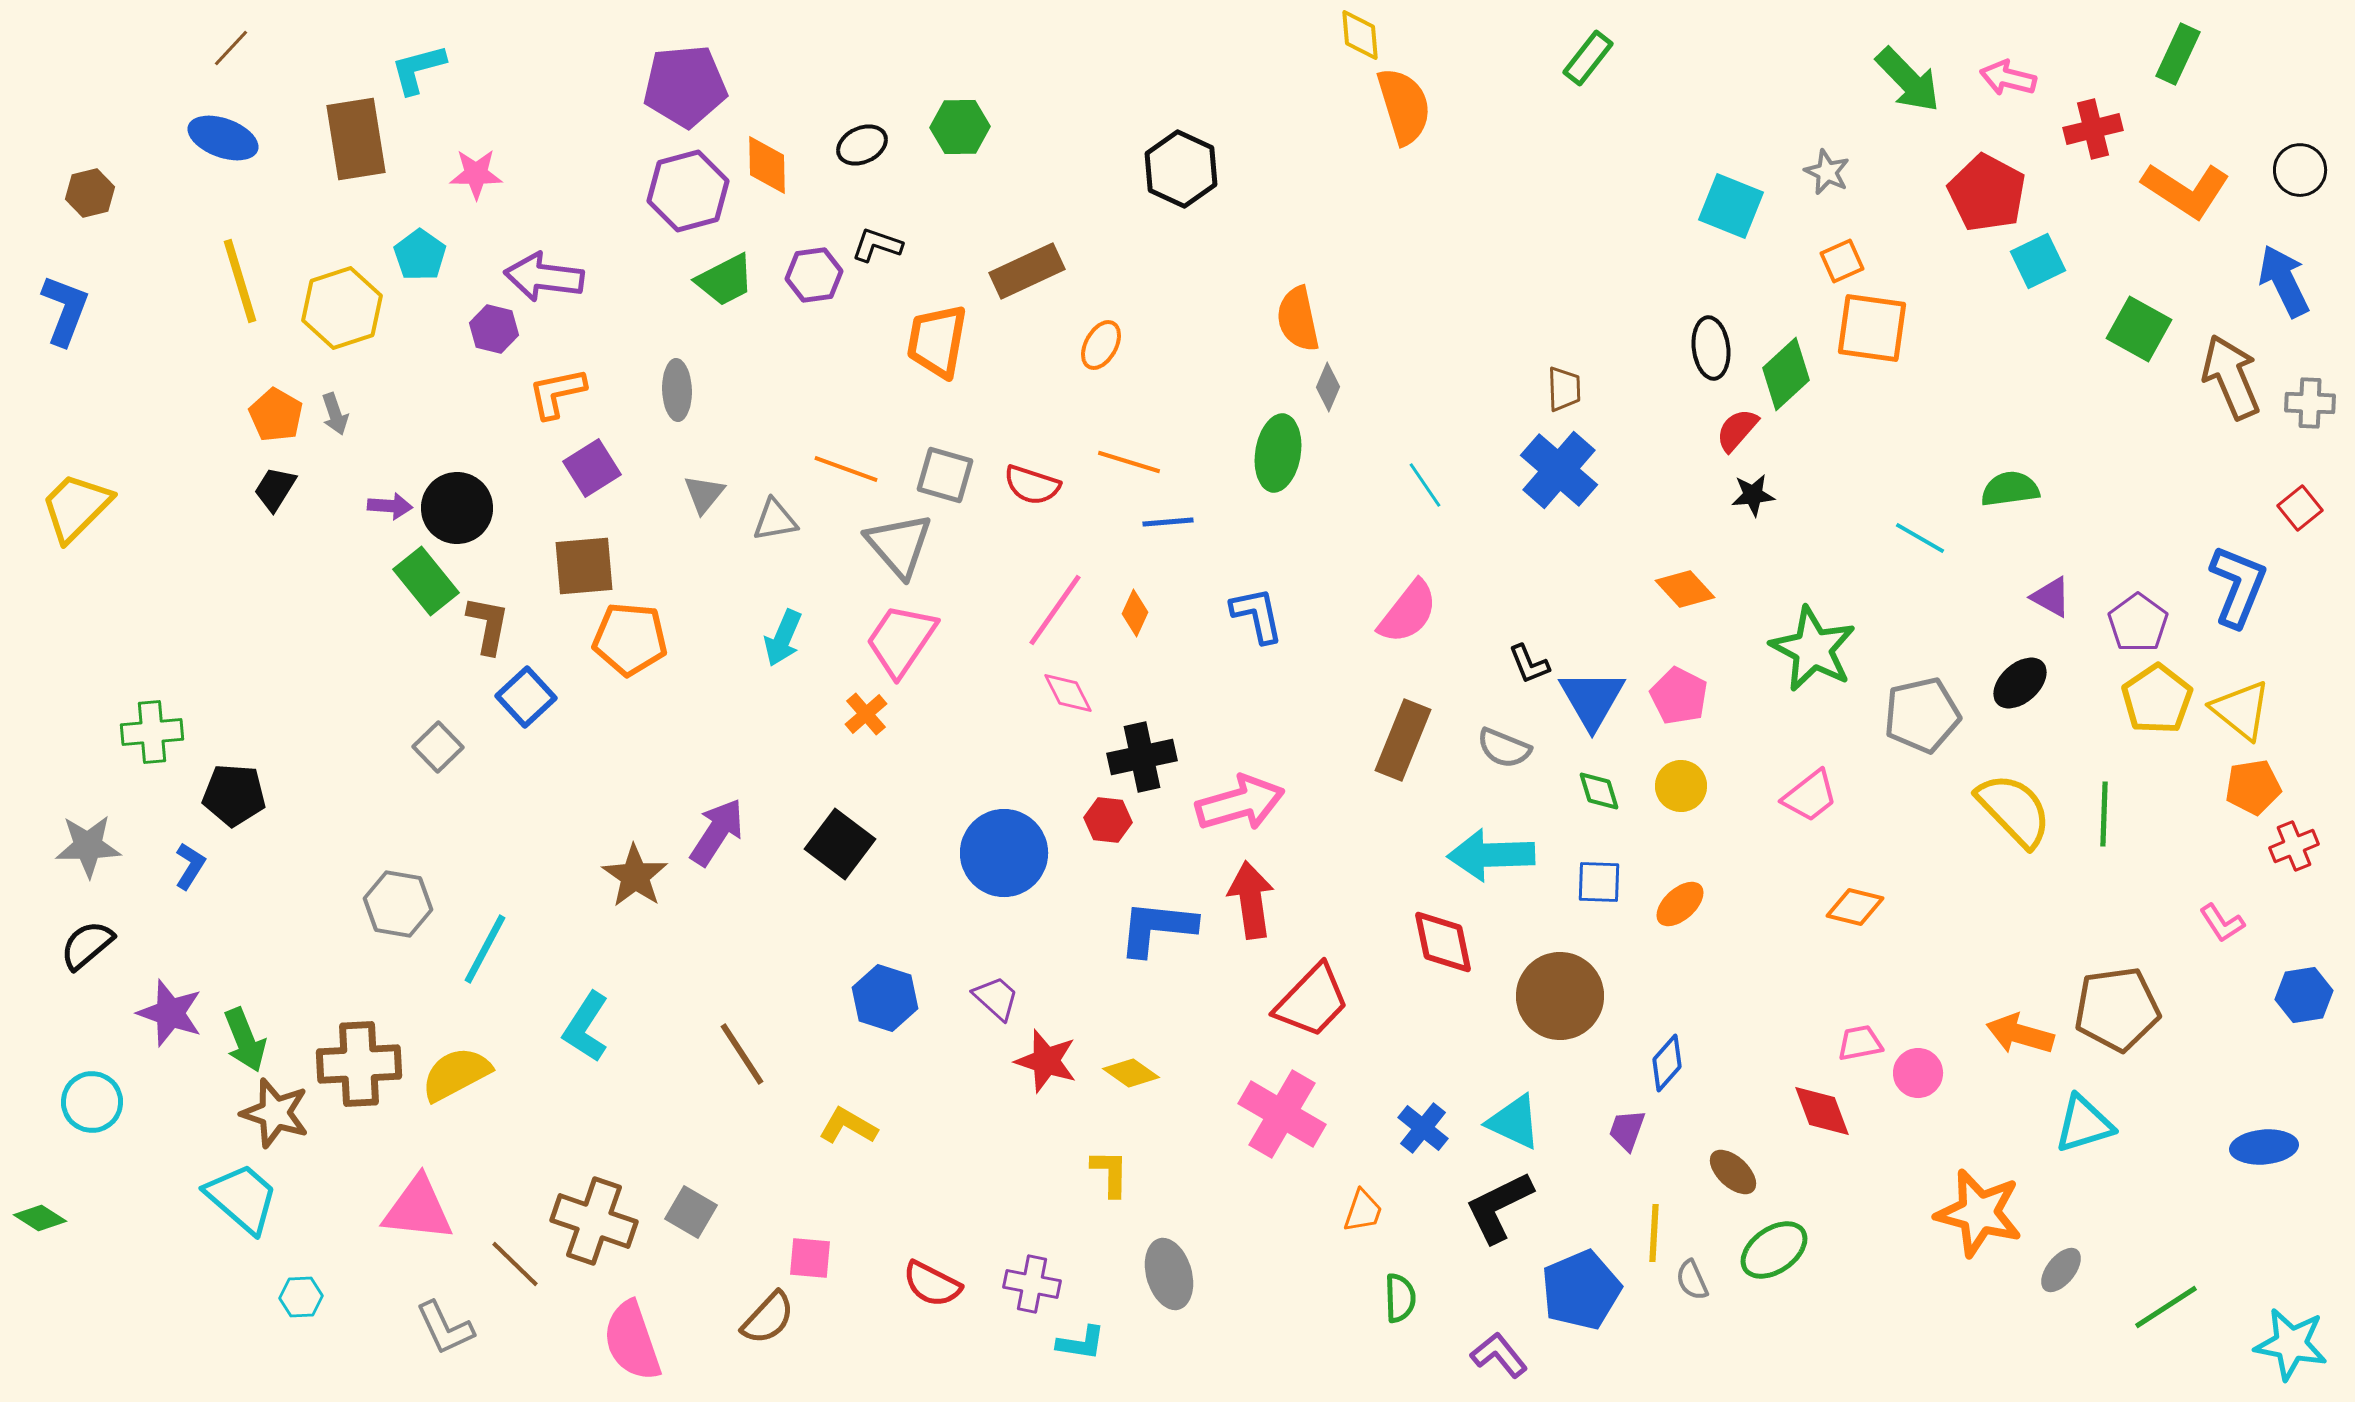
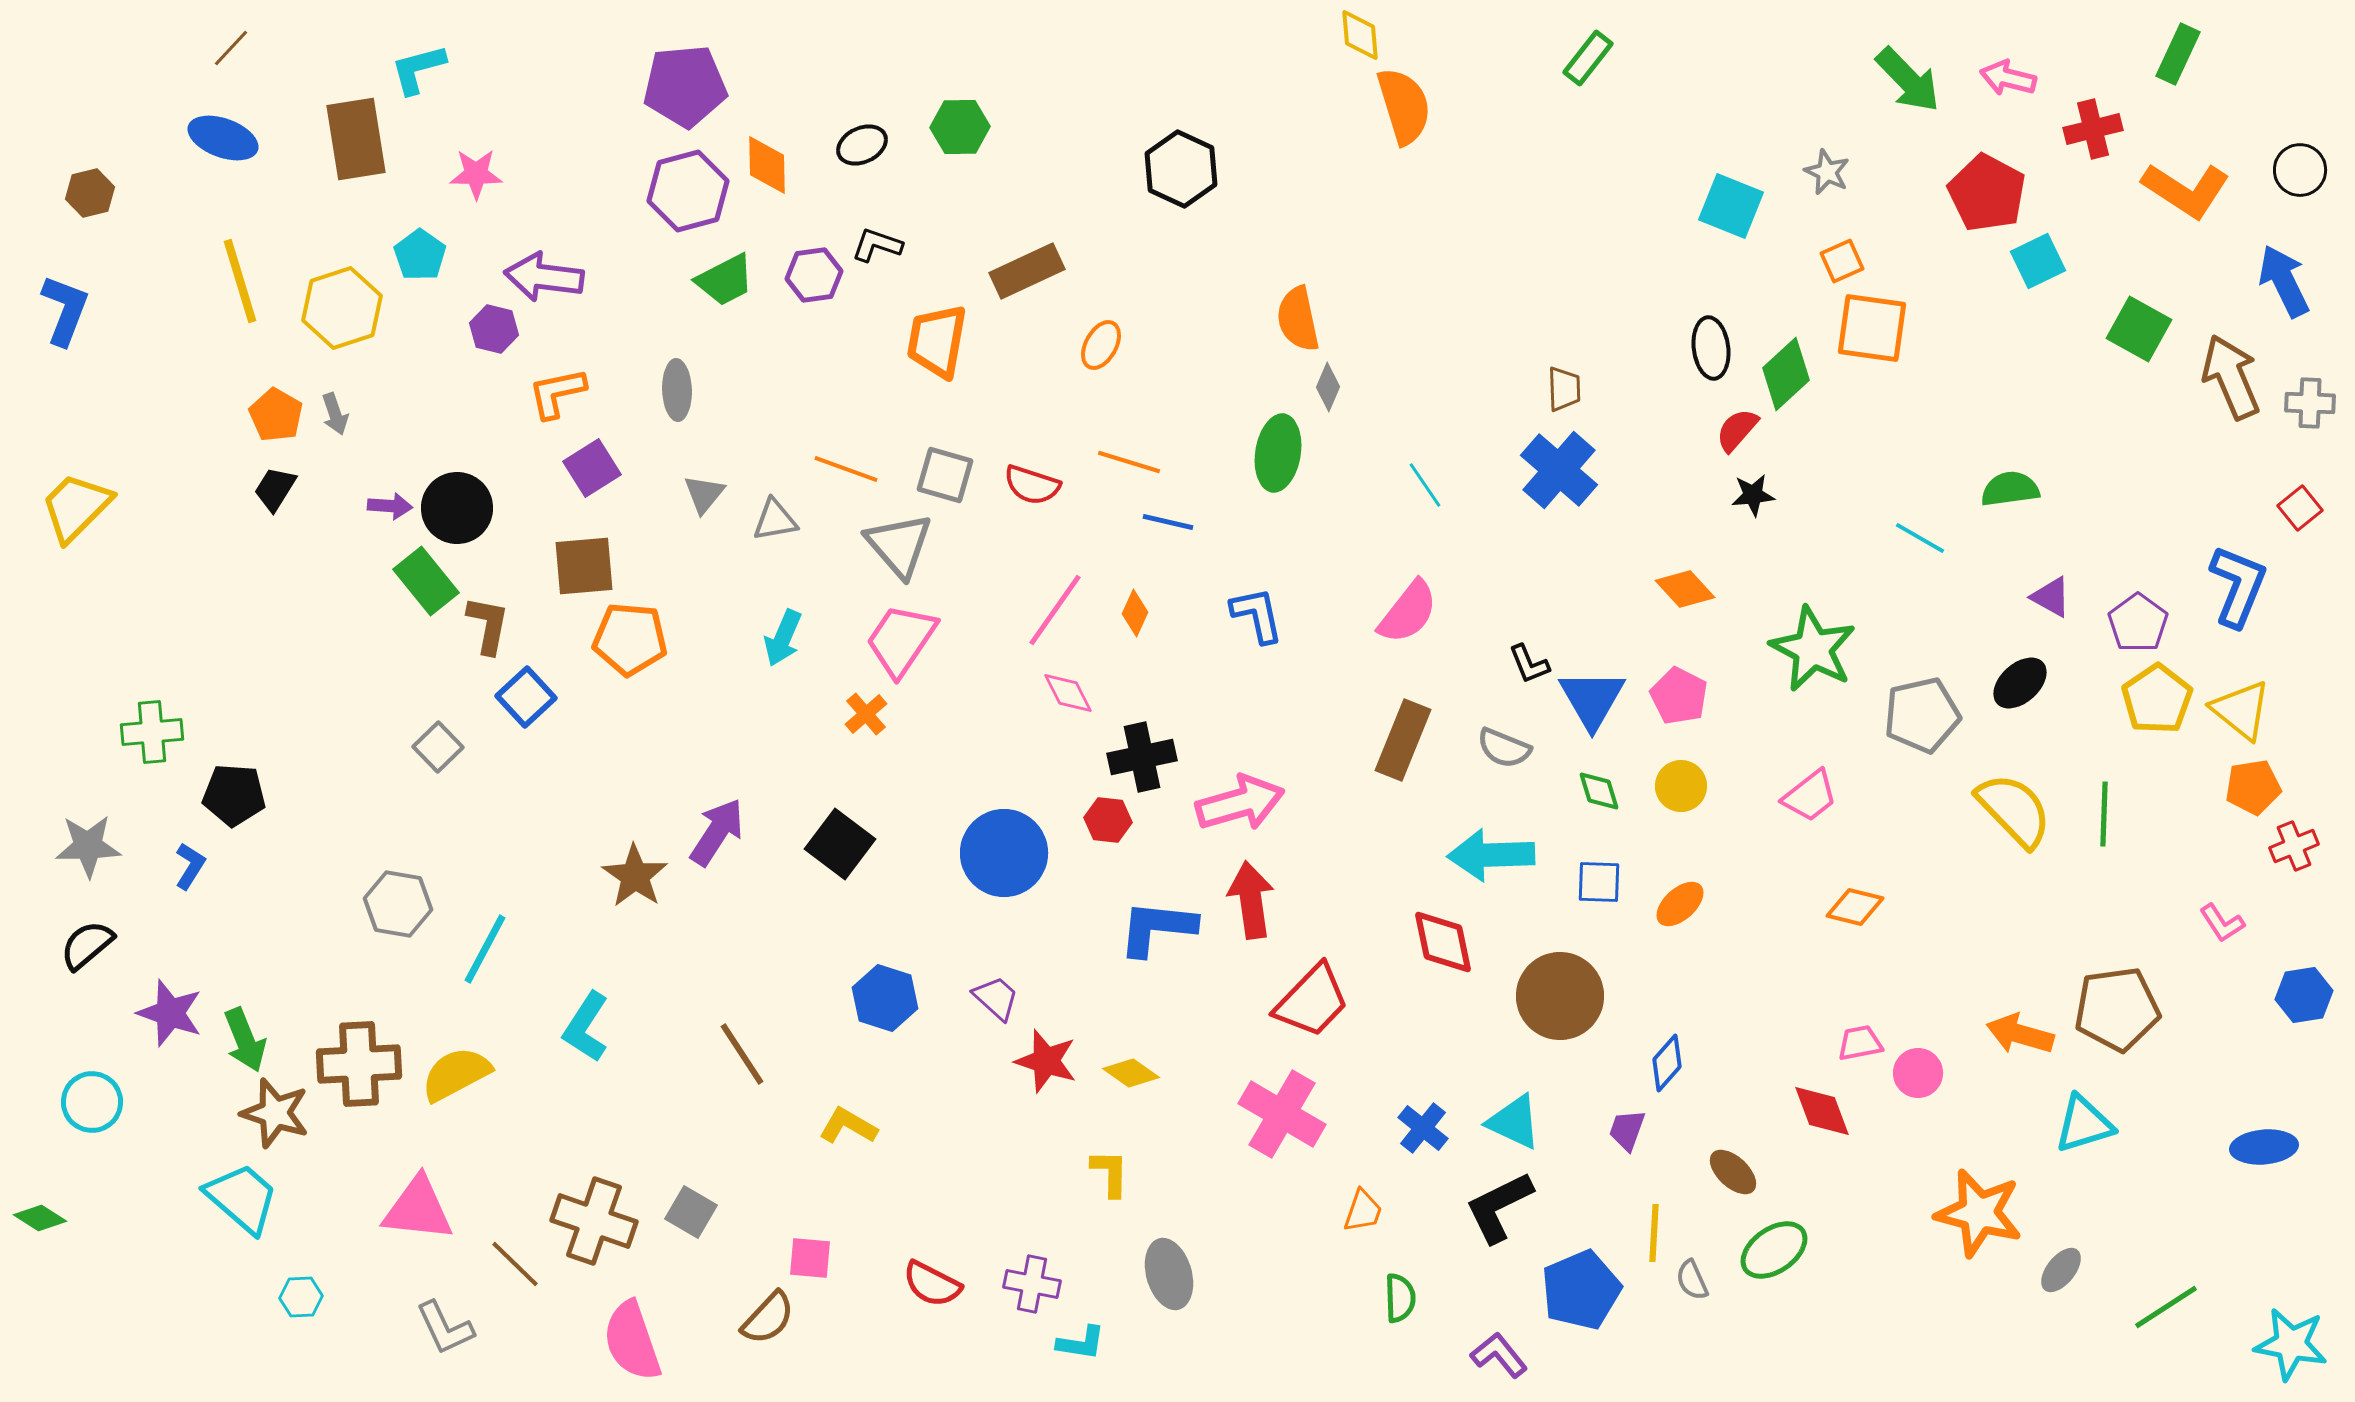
blue line at (1168, 522): rotated 18 degrees clockwise
